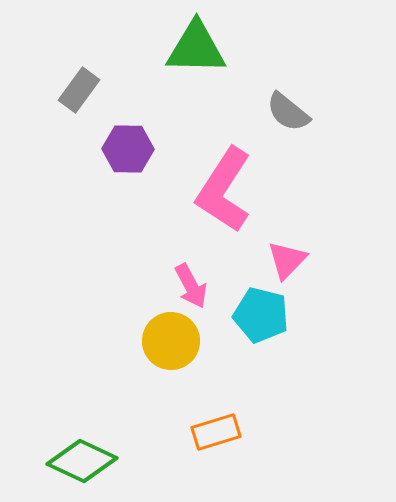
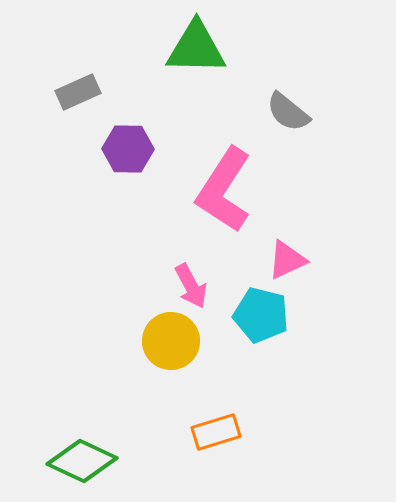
gray rectangle: moved 1 px left, 2 px down; rotated 30 degrees clockwise
pink triangle: rotated 21 degrees clockwise
